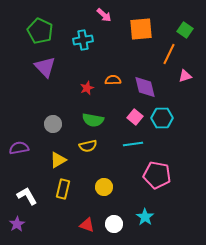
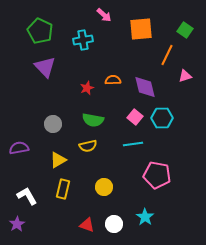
orange line: moved 2 px left, 1 px down
